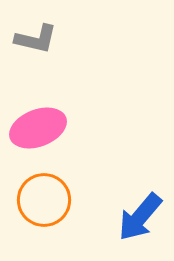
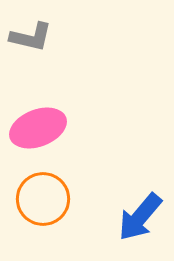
gray L-shape: moved 5 px left, 2 px up
orange circle: moved 1 px left, 1 px up
